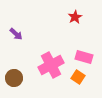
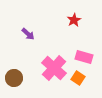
red star: moved 1 px left, 3 px down
purple arrow: moved 12 px right
pink cross: moved 3 px right, 3 px down; rotated 20 degrees counterclockwise
orange square: moved 1 px down
